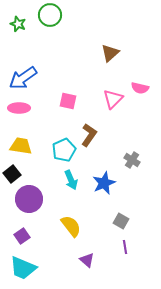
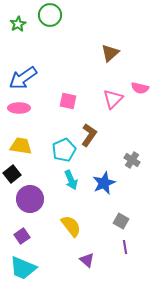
green star: rotated 21 degrees clockwise
purple circle: moved 1 px right
